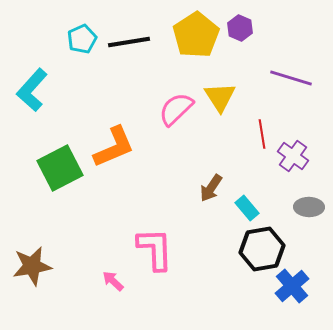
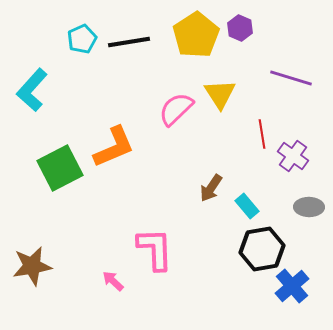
yellow triangle: moved 3 px up
cyan rectangle: moved 2 px up
